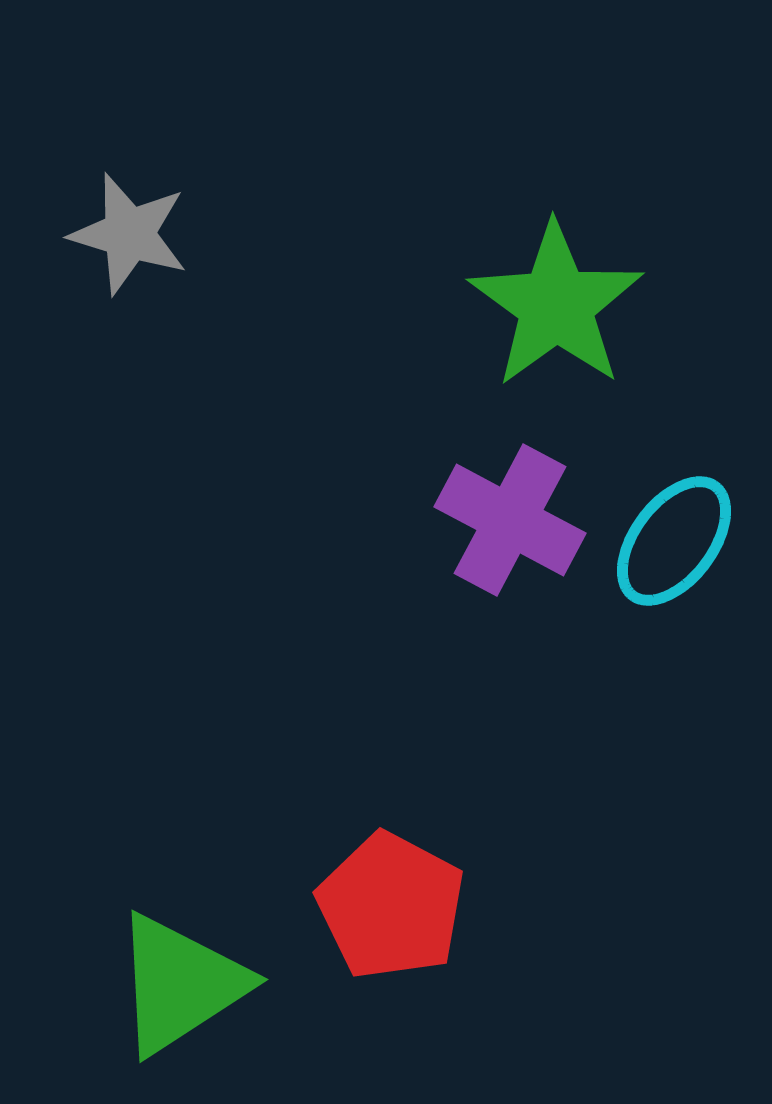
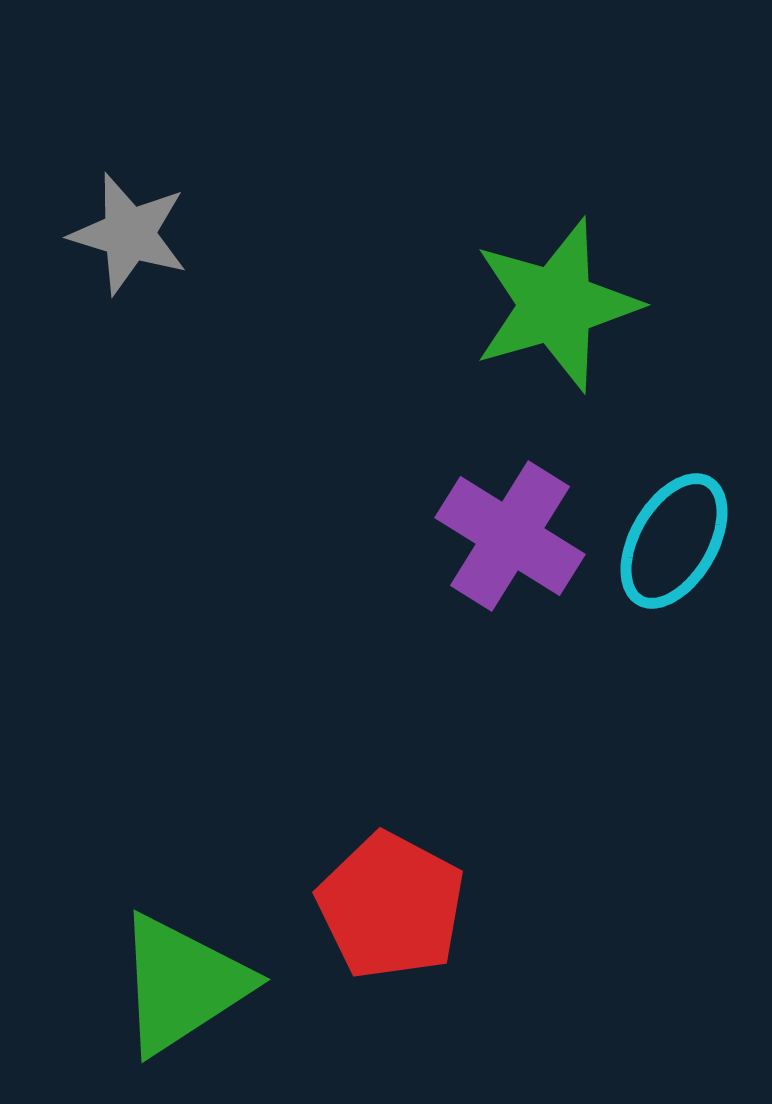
green star: rotated 20 degrees clockwise
purple cross: moved 16 px down; rotated 4 degrees clockwise
cyan ellipse: rotated 7 degrees counterclockwise
green triangle: moved 2 px right
